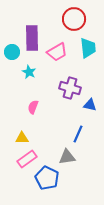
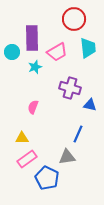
cyan star: moved 6 px right, 5 px up; rotated 24 degrees clockwise
